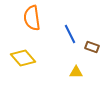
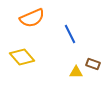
orange semicircle: rotated 105 degrees counterclockwise
brown rectangle: moved 1 px right, 17 px down
yellow diamond: moved 1 px left, 1 px up
